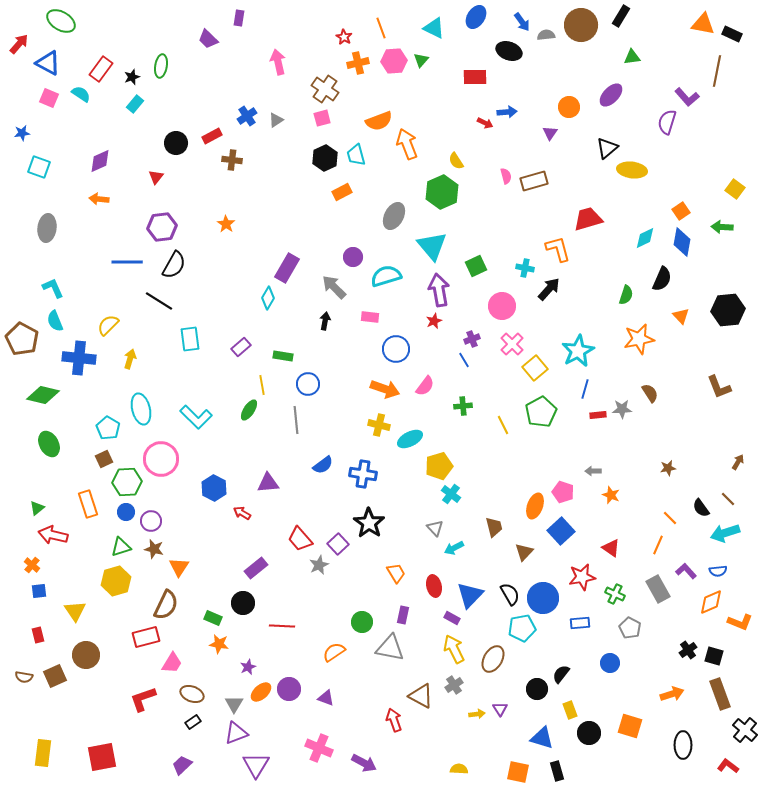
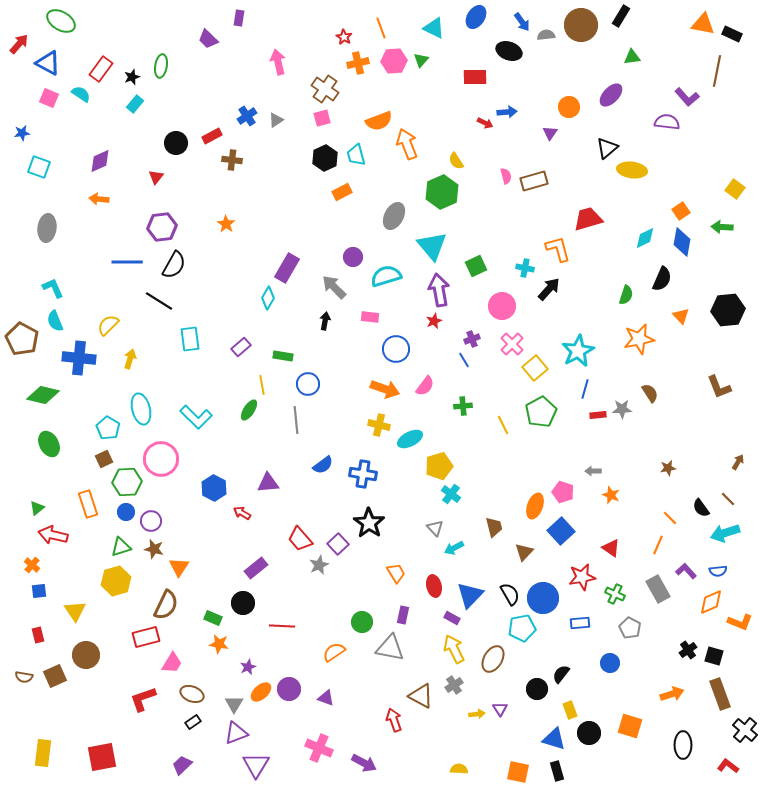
purple semicircle at (667, 122): rotated 80 degrees clockwise
blue triangle at (542, 738): moved 12 px right, 1 px down
